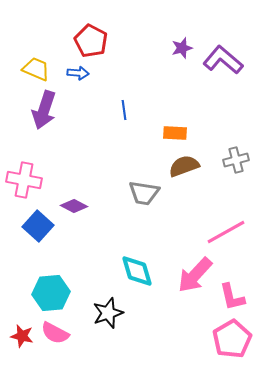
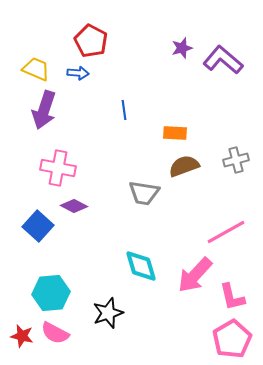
pink cross: moved 34 px right, 12 px up
cyan diamond: moved 4 px right, 5 px up
